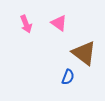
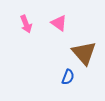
brown triangle: rotated 12 degrees clockwise
